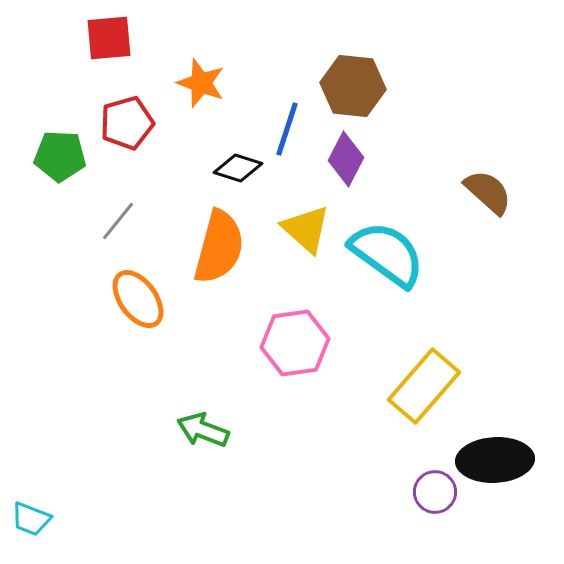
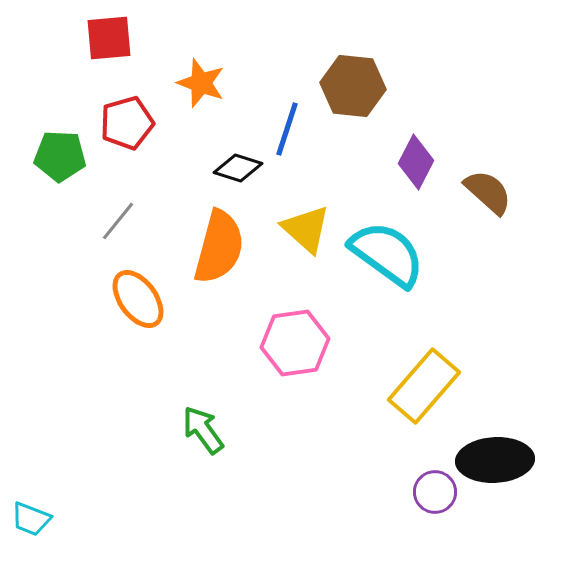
purple diamond: moved 70 px right, 3 px down
green arrow: rotated 33 degrees clockwise
